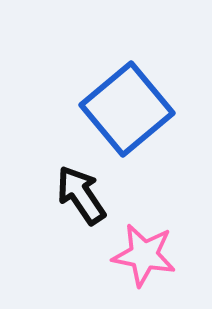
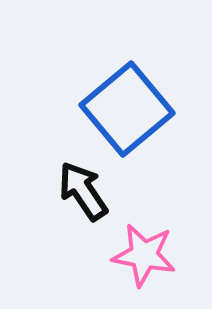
black arrow: moved 2 px right, 4 px up
